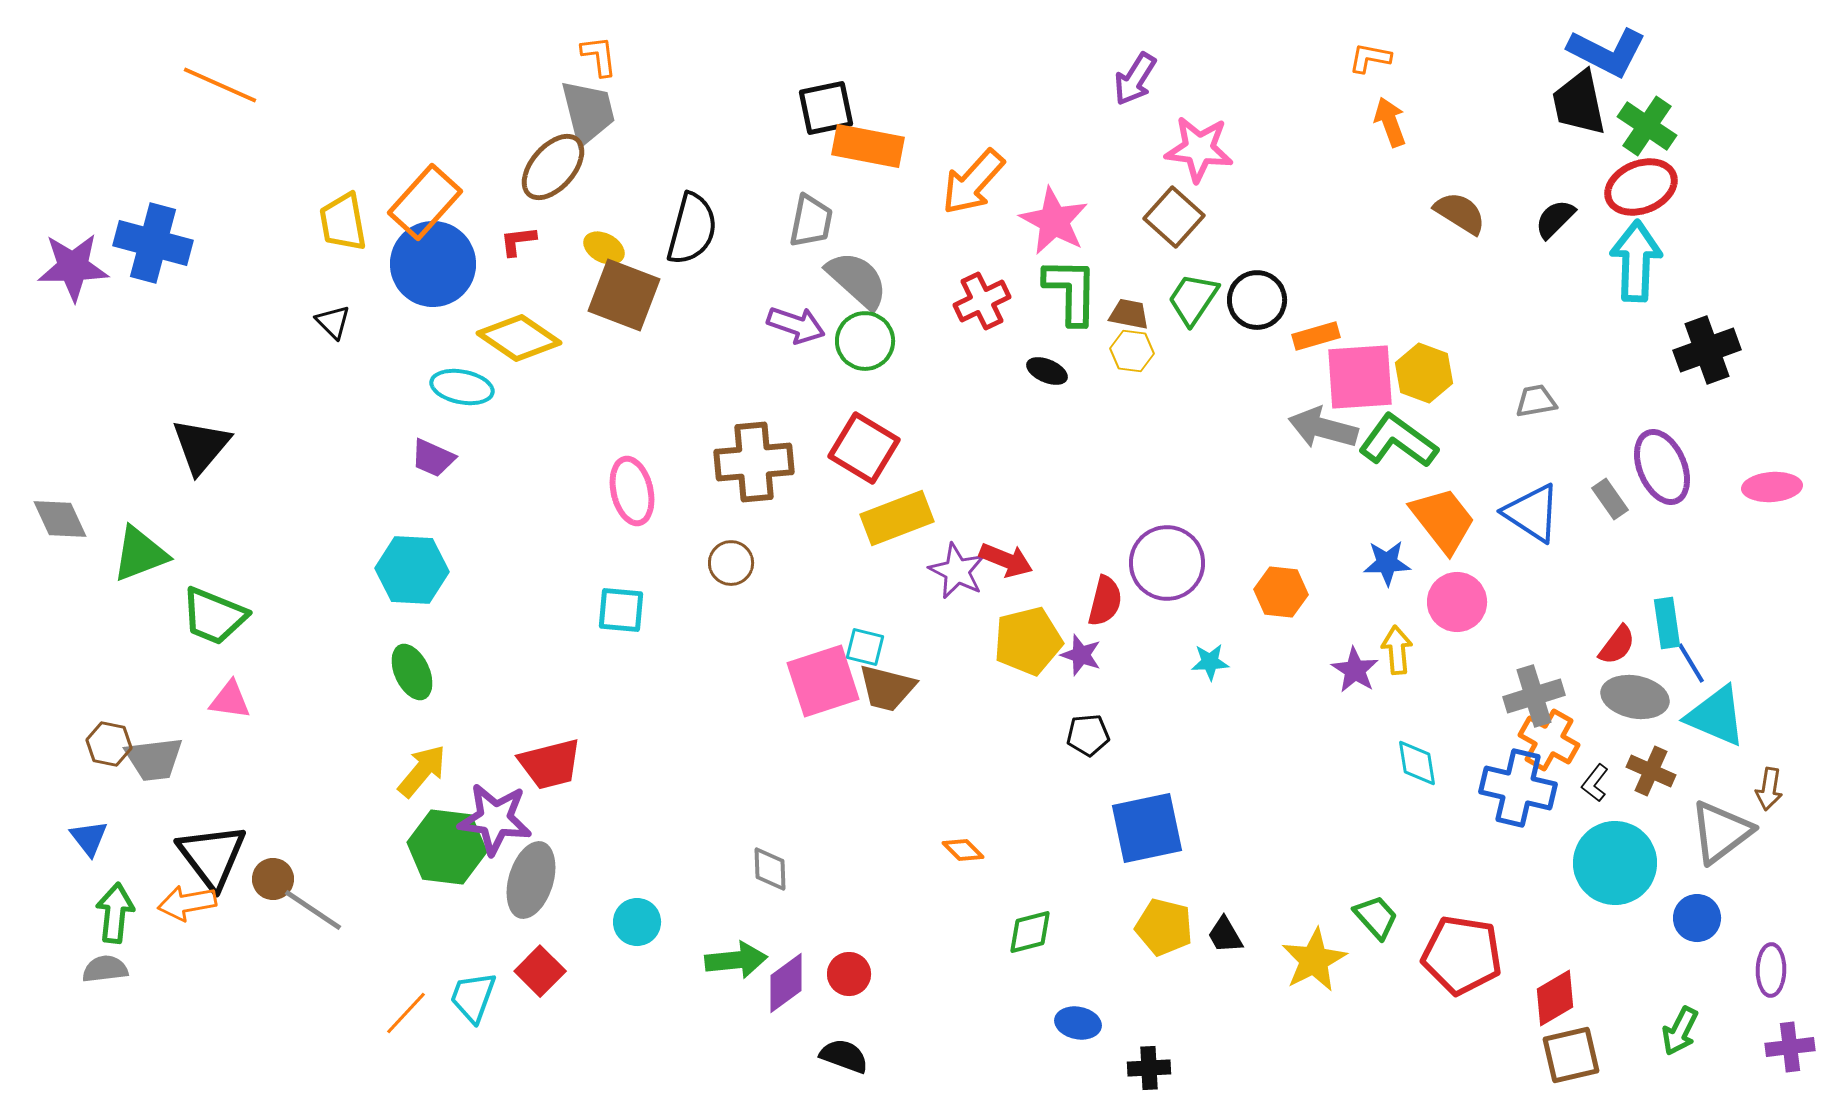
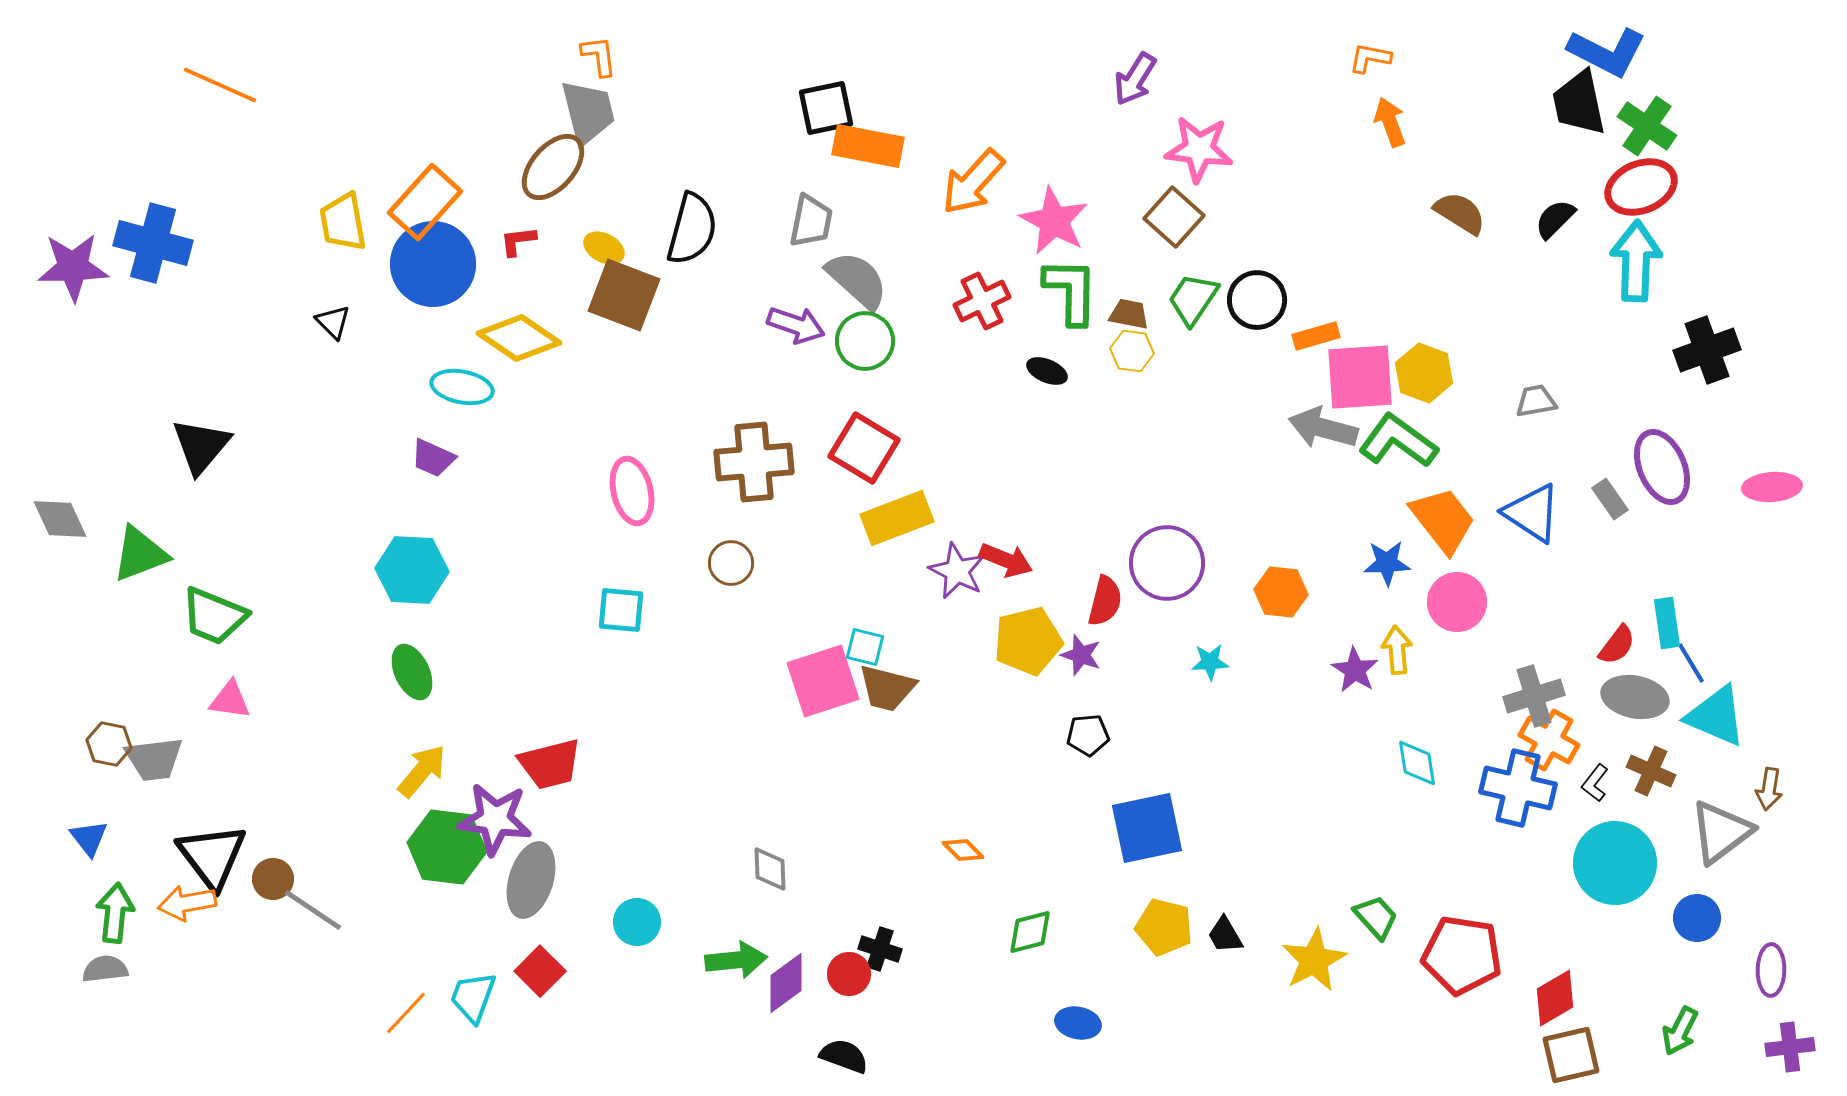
black cross at (1149, 1068): moved 269 px left, 119 px up; rotated 21 degrees clockwise
